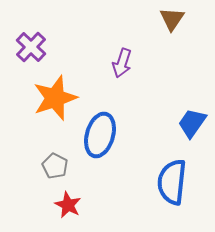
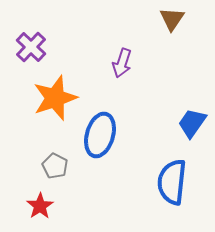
red star: moved 28 px left, 1 px down; rotated 12 degrees clockwise
